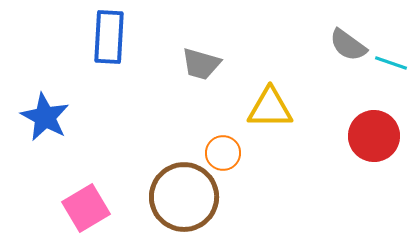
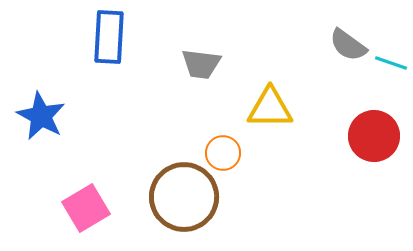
gray trapezoid: rotated 9 degrees counterclockwise
blue star: moved 4 px left, 1 px up
